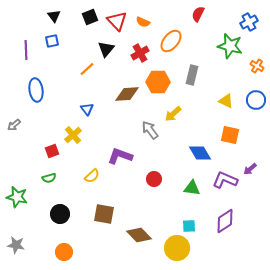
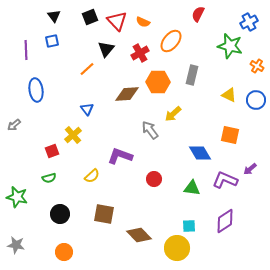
yellow triangle at (226, 101): moved 3 px right, 6 px up
